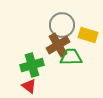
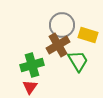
green trapezoid: moved 7 px right, 4 px down; rotated 60 degrees clockwise
red triangle: moved 1 px right, 1 px down; rotated 28 degrees clockwise
